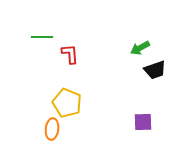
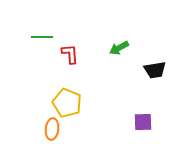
green arrow: moved 21 px left
black trapezoid: rotated 10 degrees clockwise
